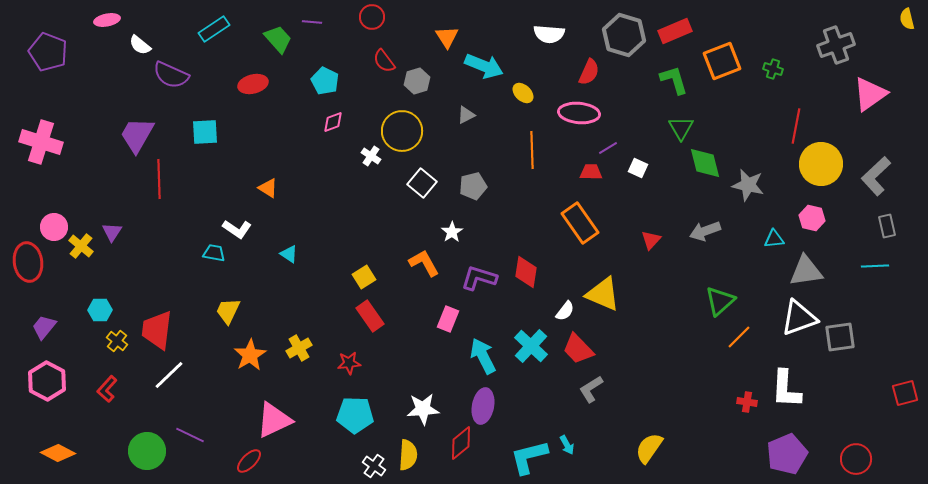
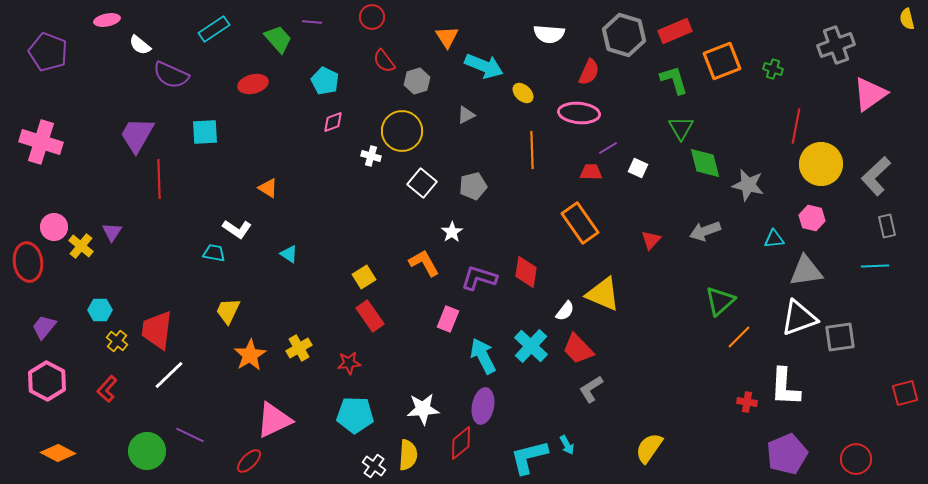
white cross at (371, 156): rotated 18 degrees counterclockwise
white L-shape at (786, 389): moved 1 px left, 2 px up
